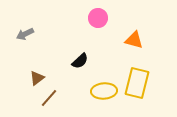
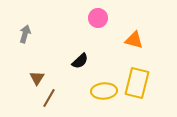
gray arrow: rotated 132 degrees clockwise
brown triangle: rotated 21 degrees counterclockwise
brown line: rotated 12 degrees counterclockwise
